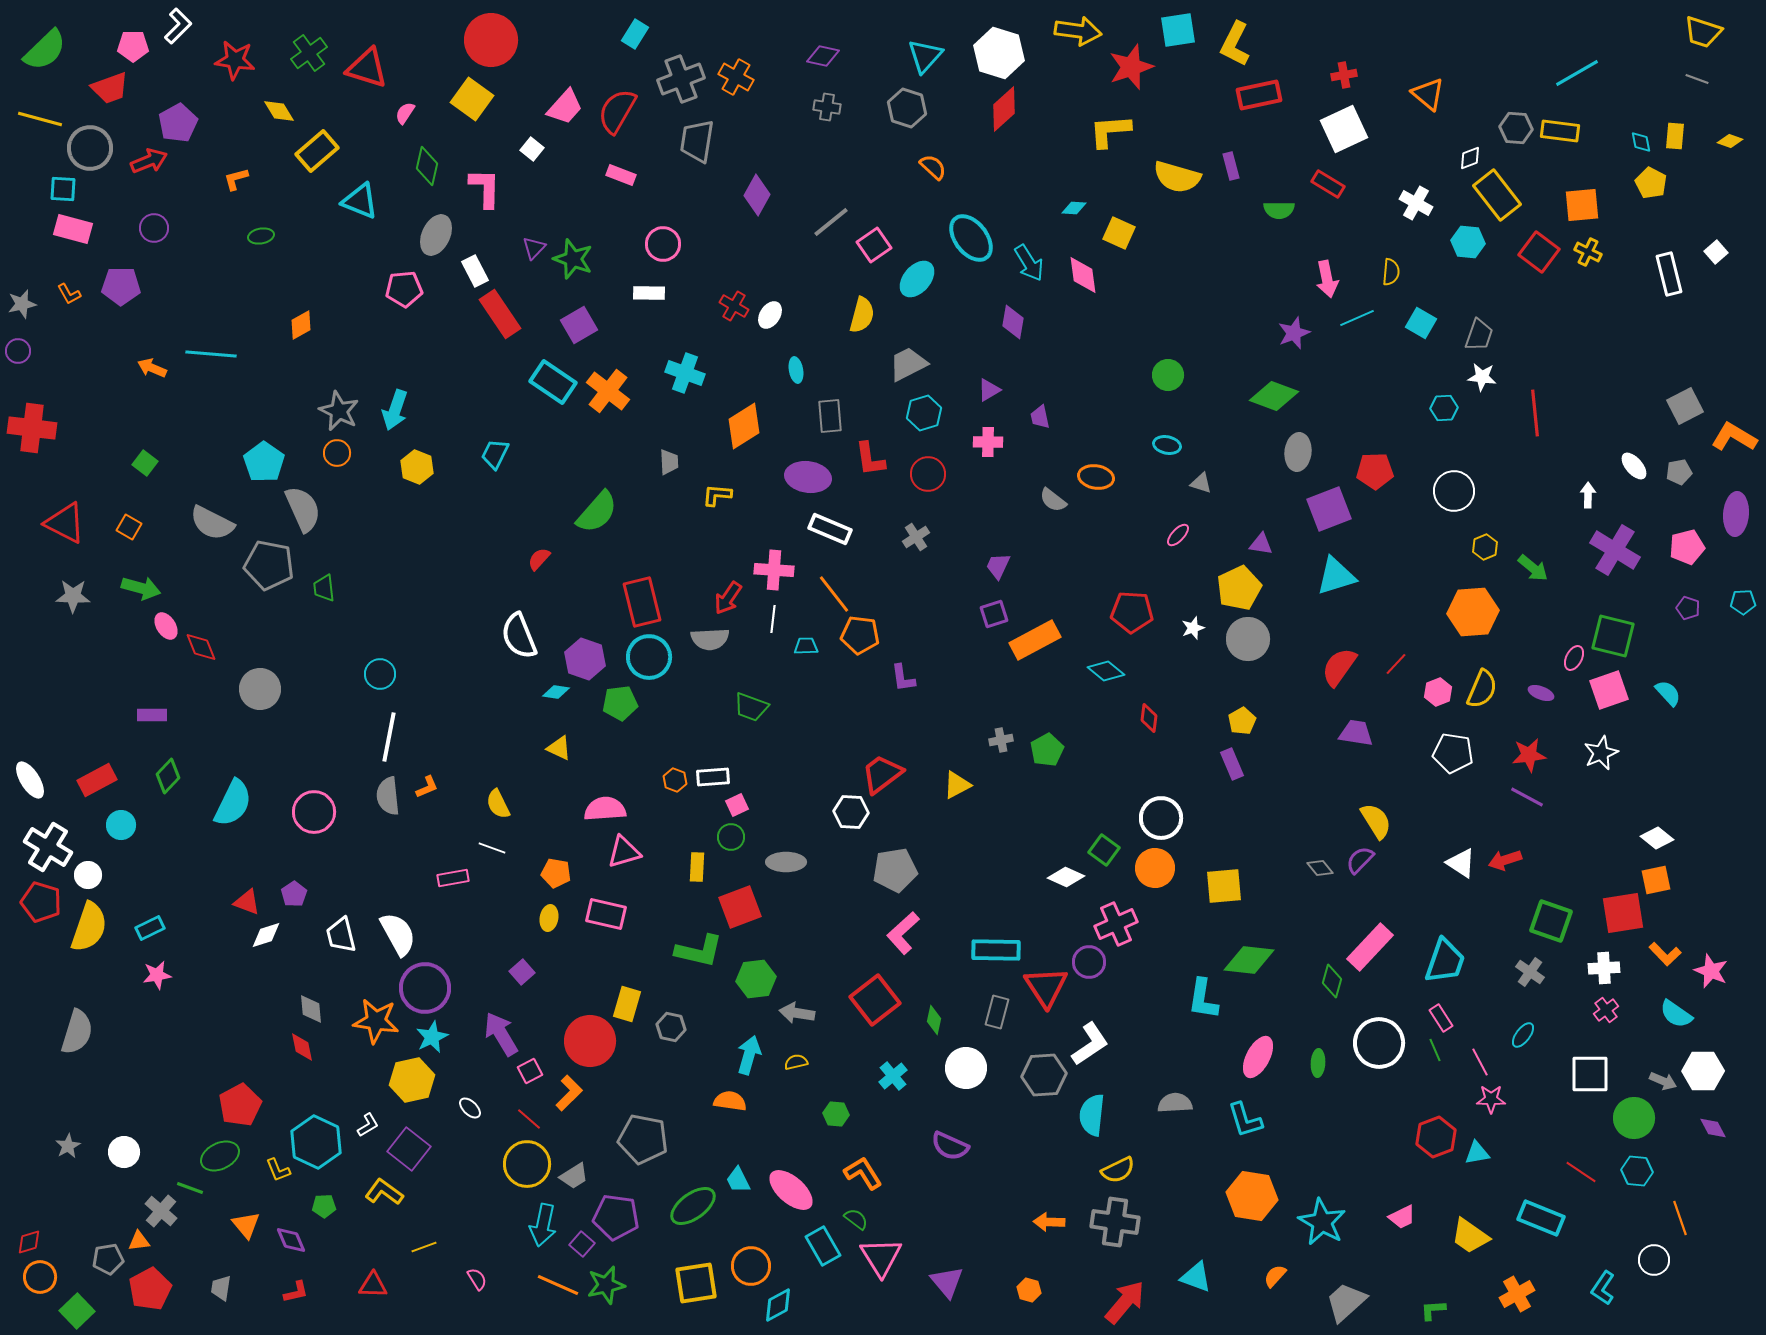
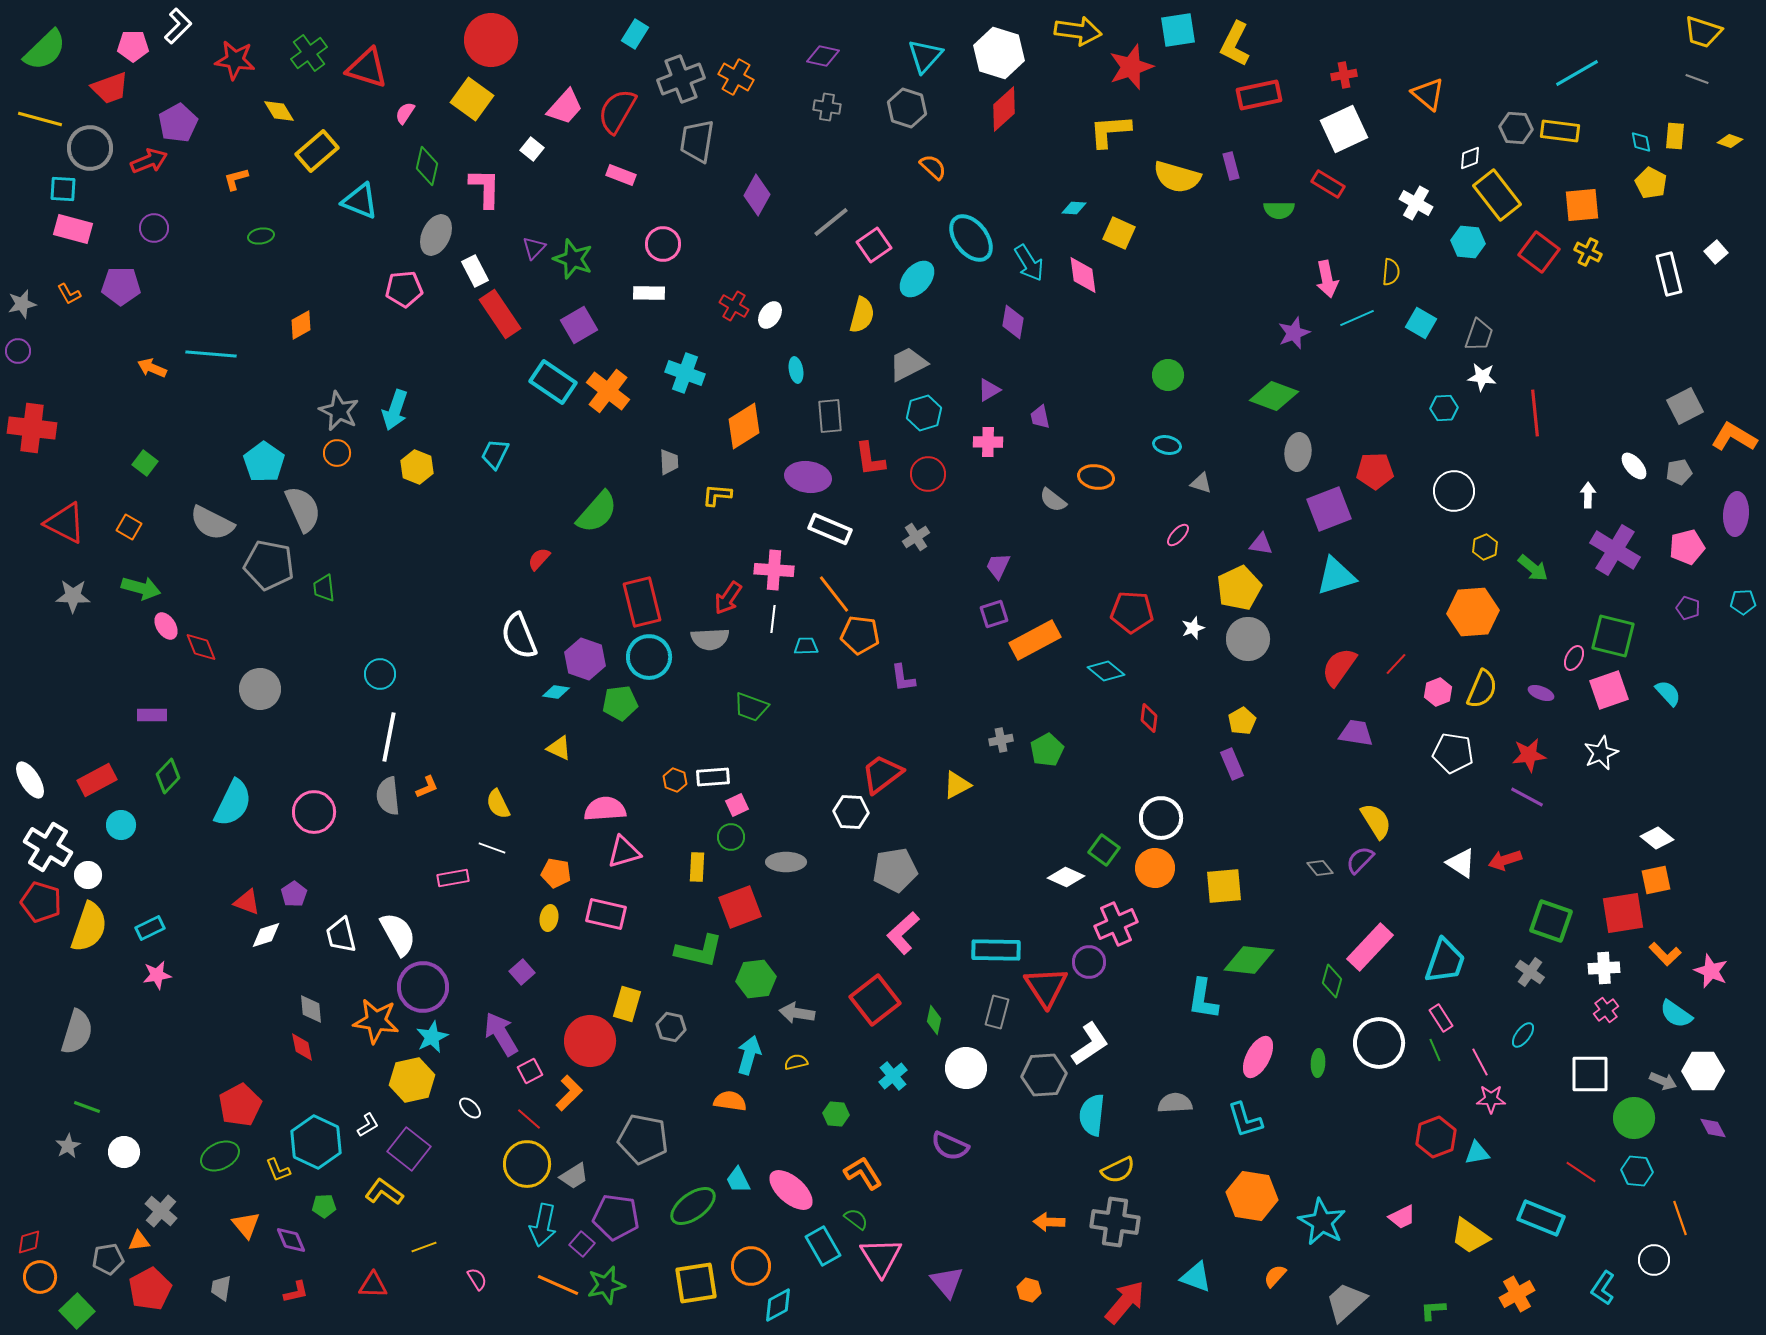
purple circle at (425, 988): moved 2 px left, 1 px up
green line at (190, 1188): moved 103 px left, 81 px up
